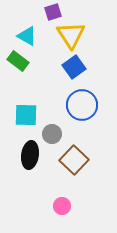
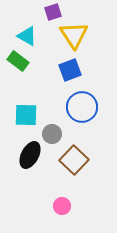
yellow triangle: moved 3 px right
blue square: moved 4 px left, 3 px down; rotated 15 degrees clockwise
blue circle: moved 2 px down
black ellipse: rotated 20 degrees clockwise
